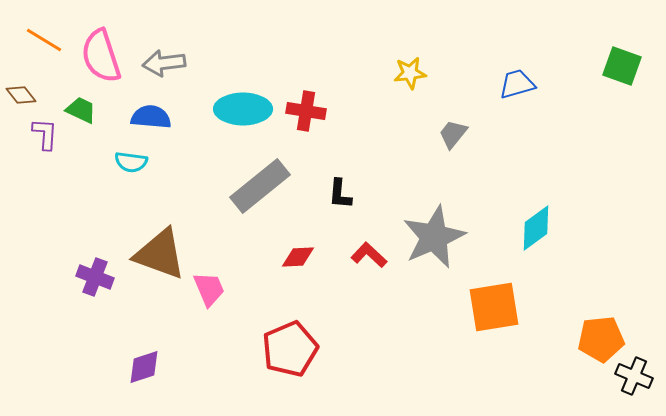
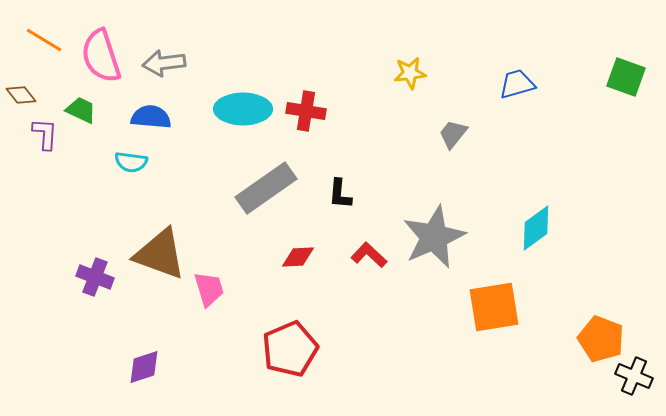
green square: moved 4 px right, 11 px down
gray rectangle: moved 6 px right, 2 px down; rotated 4 degrees clockwise
pink trapezoid: rotated 6 degrees clockwise
orange pentagon: rotated 27 degrees clockwise
